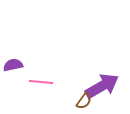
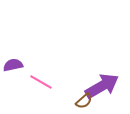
pink line: rotated 25 degrees clockwise
brown semicircle: rotated 12 degrees clockwise
